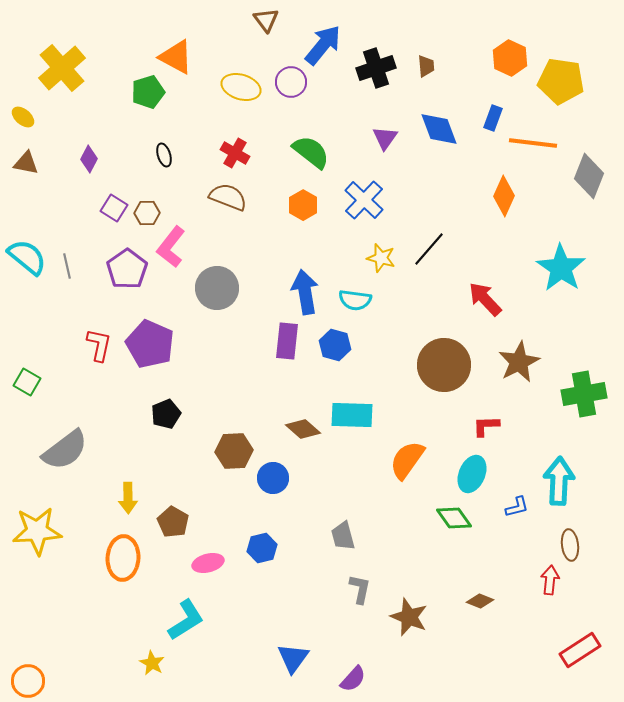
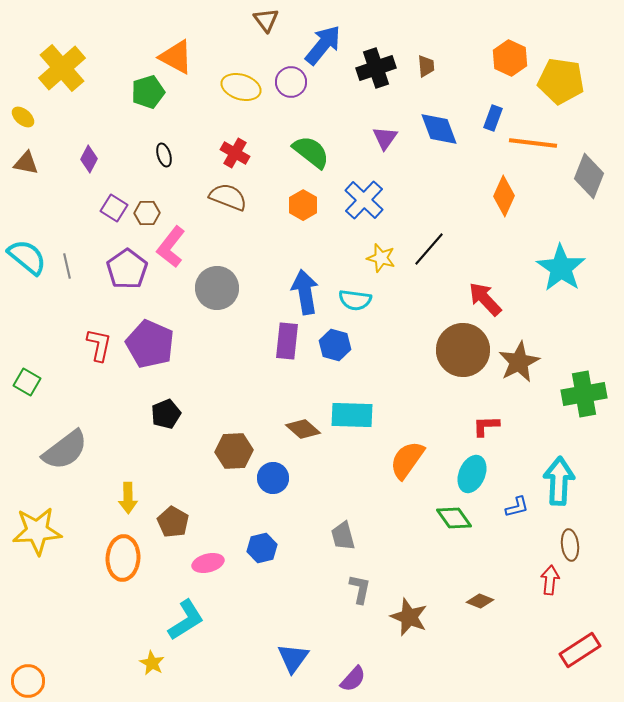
brown circle at (444, 365): moved 19 px right, 15 px up
